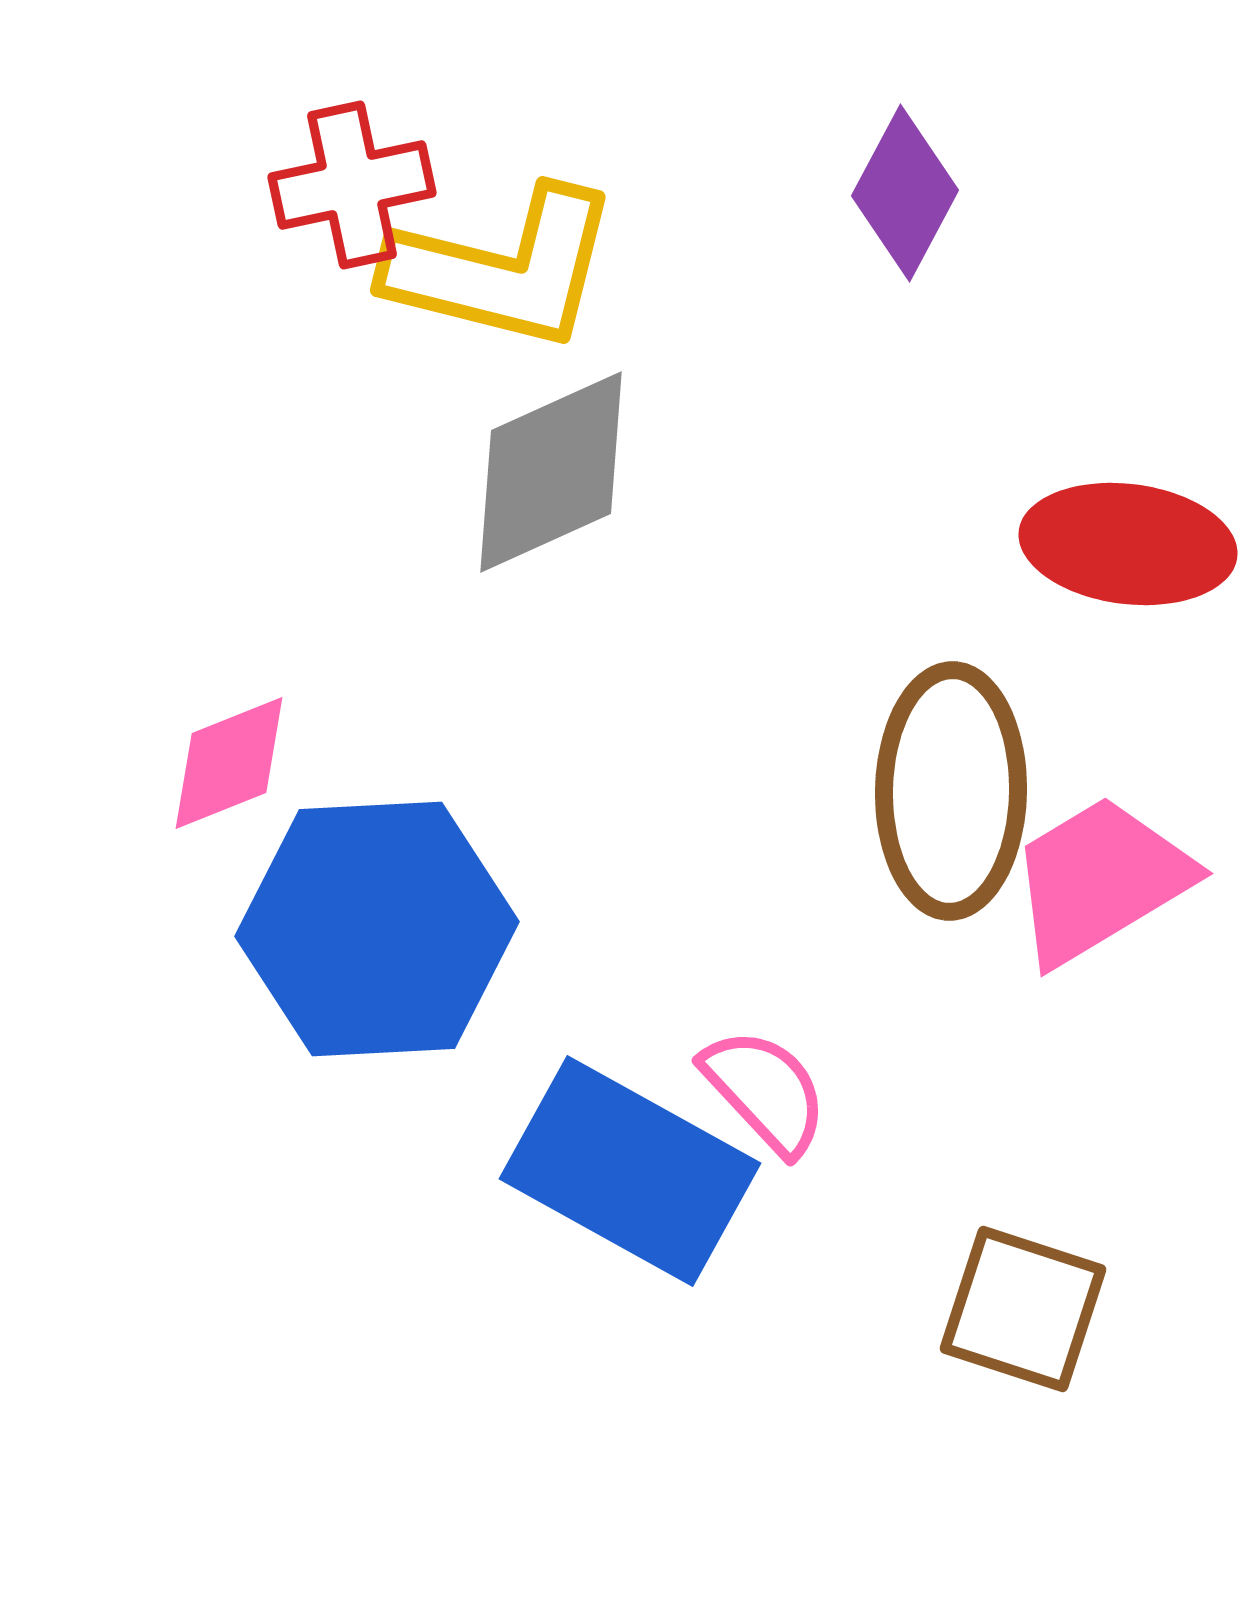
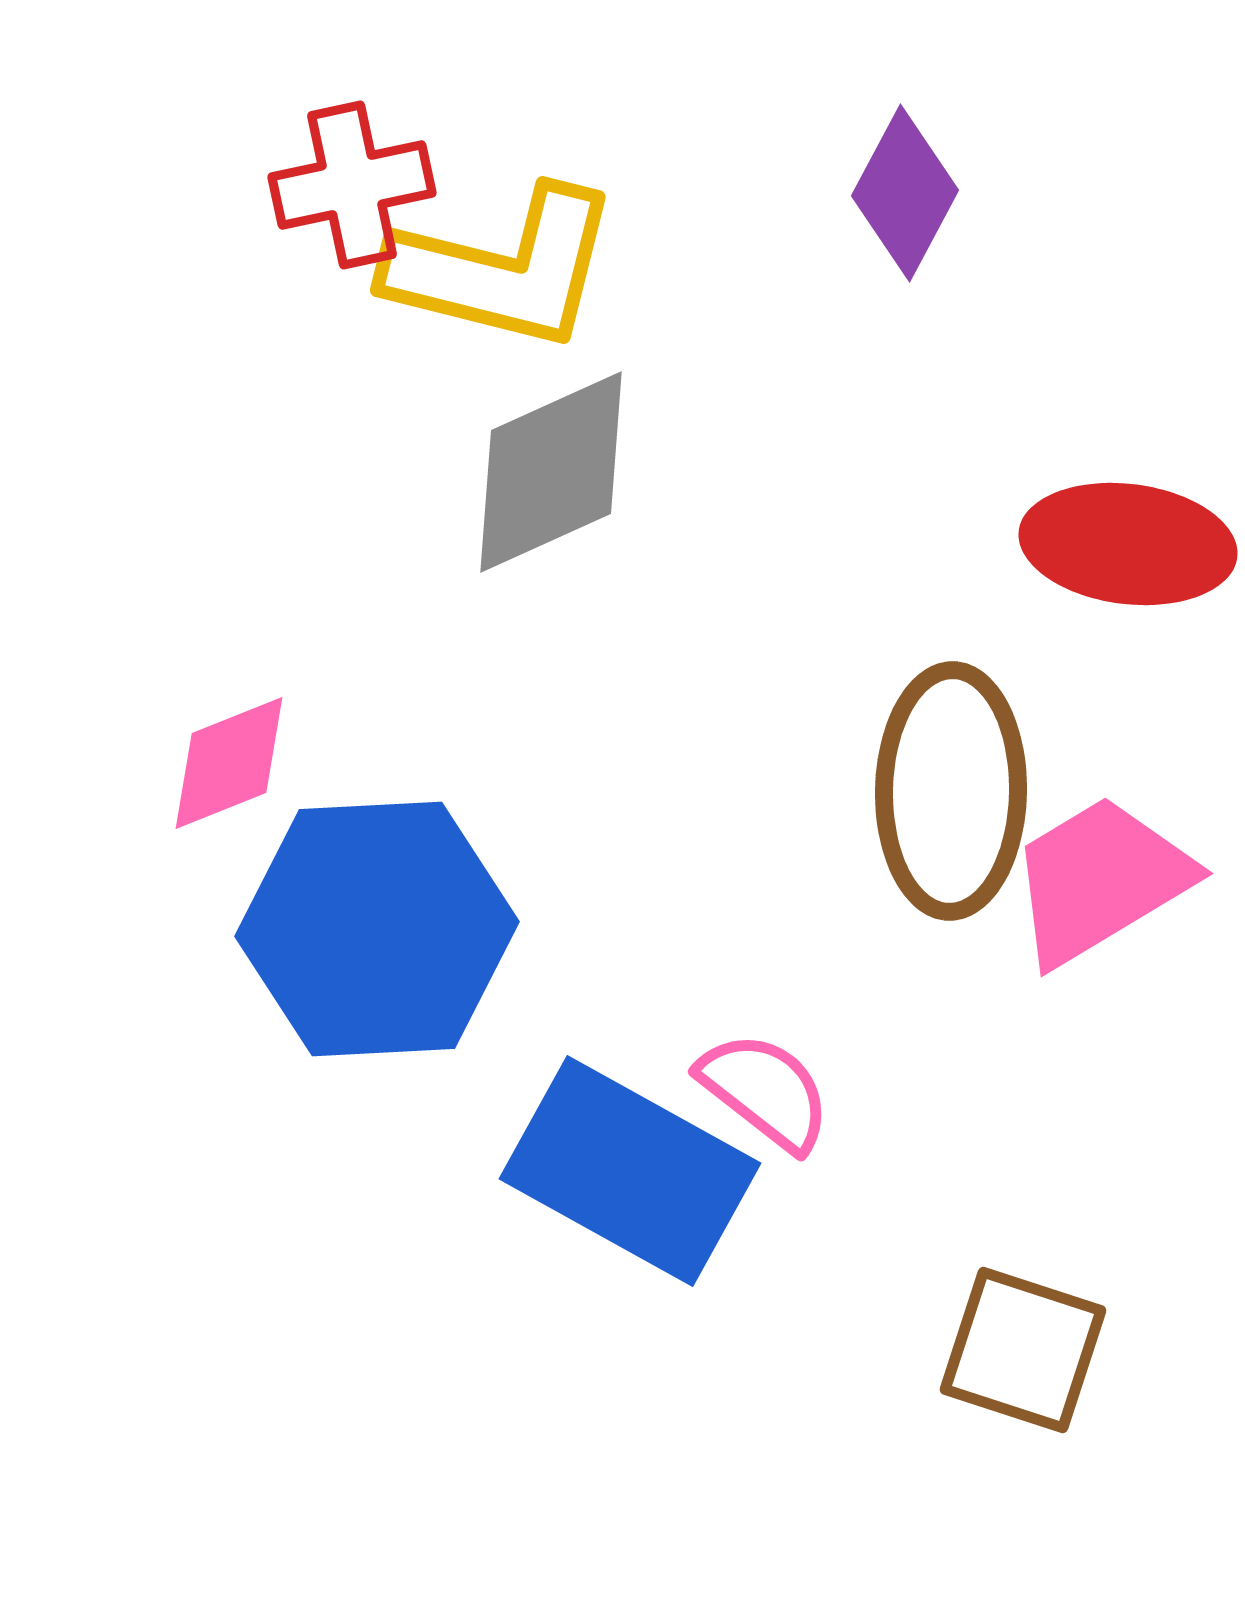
pink semicircle: rotated 9 degrees counterclockwise
brown square: moved 41 px down
